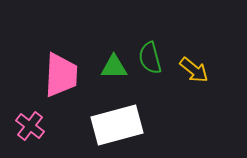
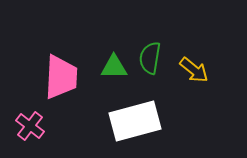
green semicircle: rotated 24 degrees clockwise
pink trapezoid: moved 2 px down
white rectangle: moved 18 px right, 4 px up
